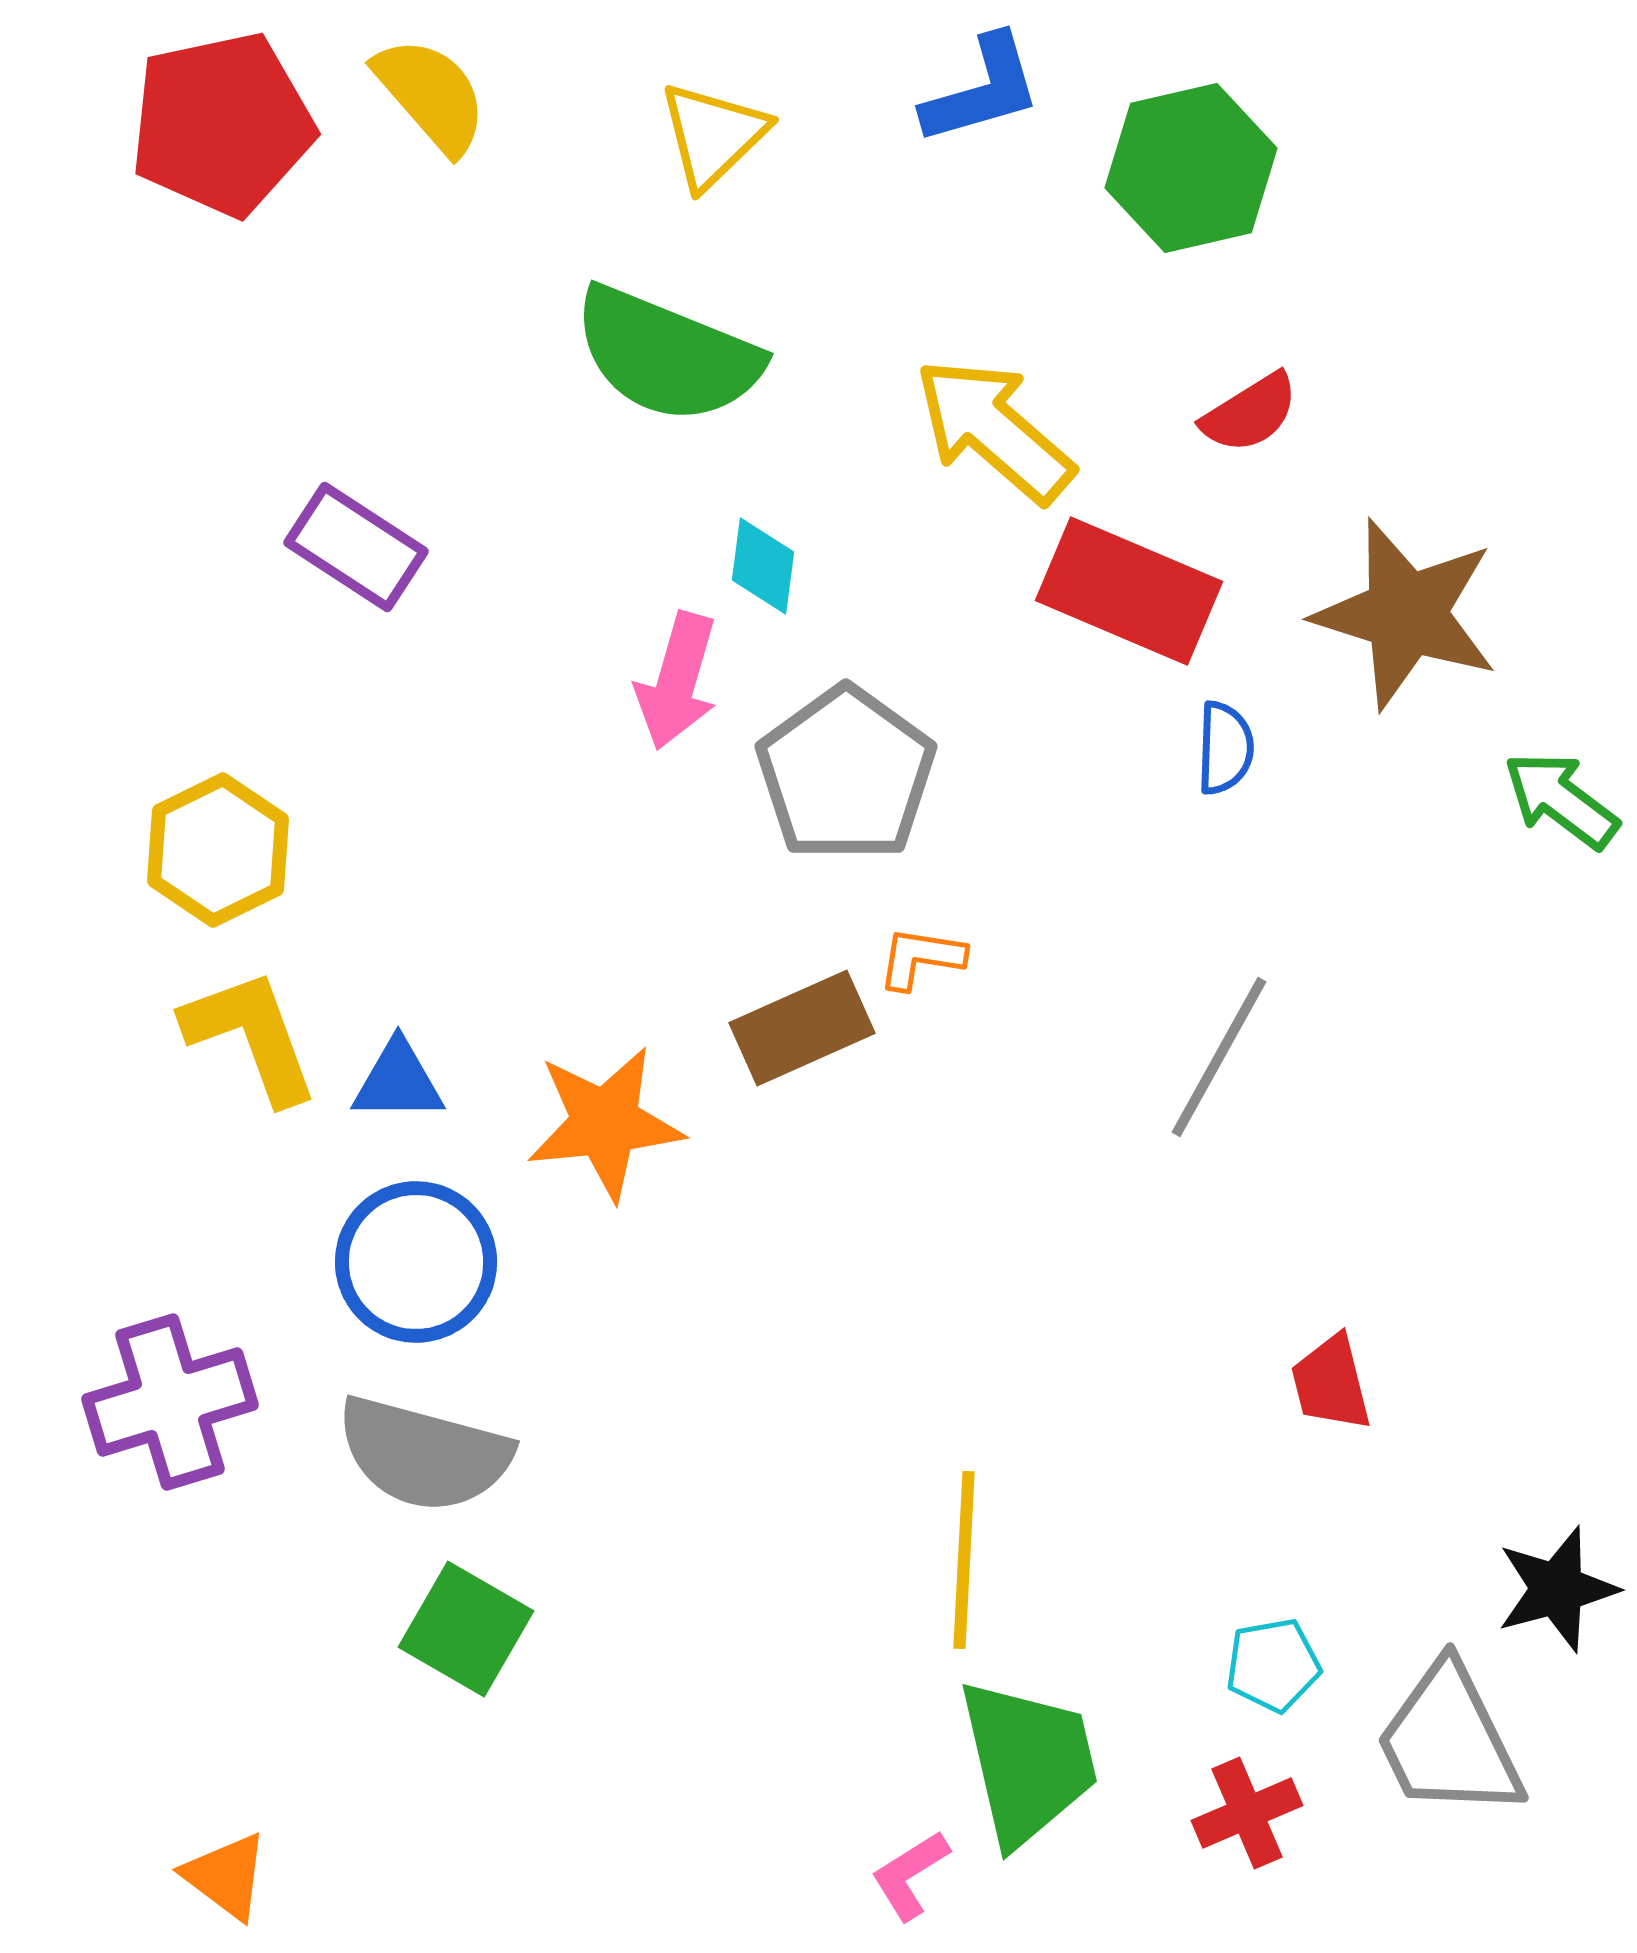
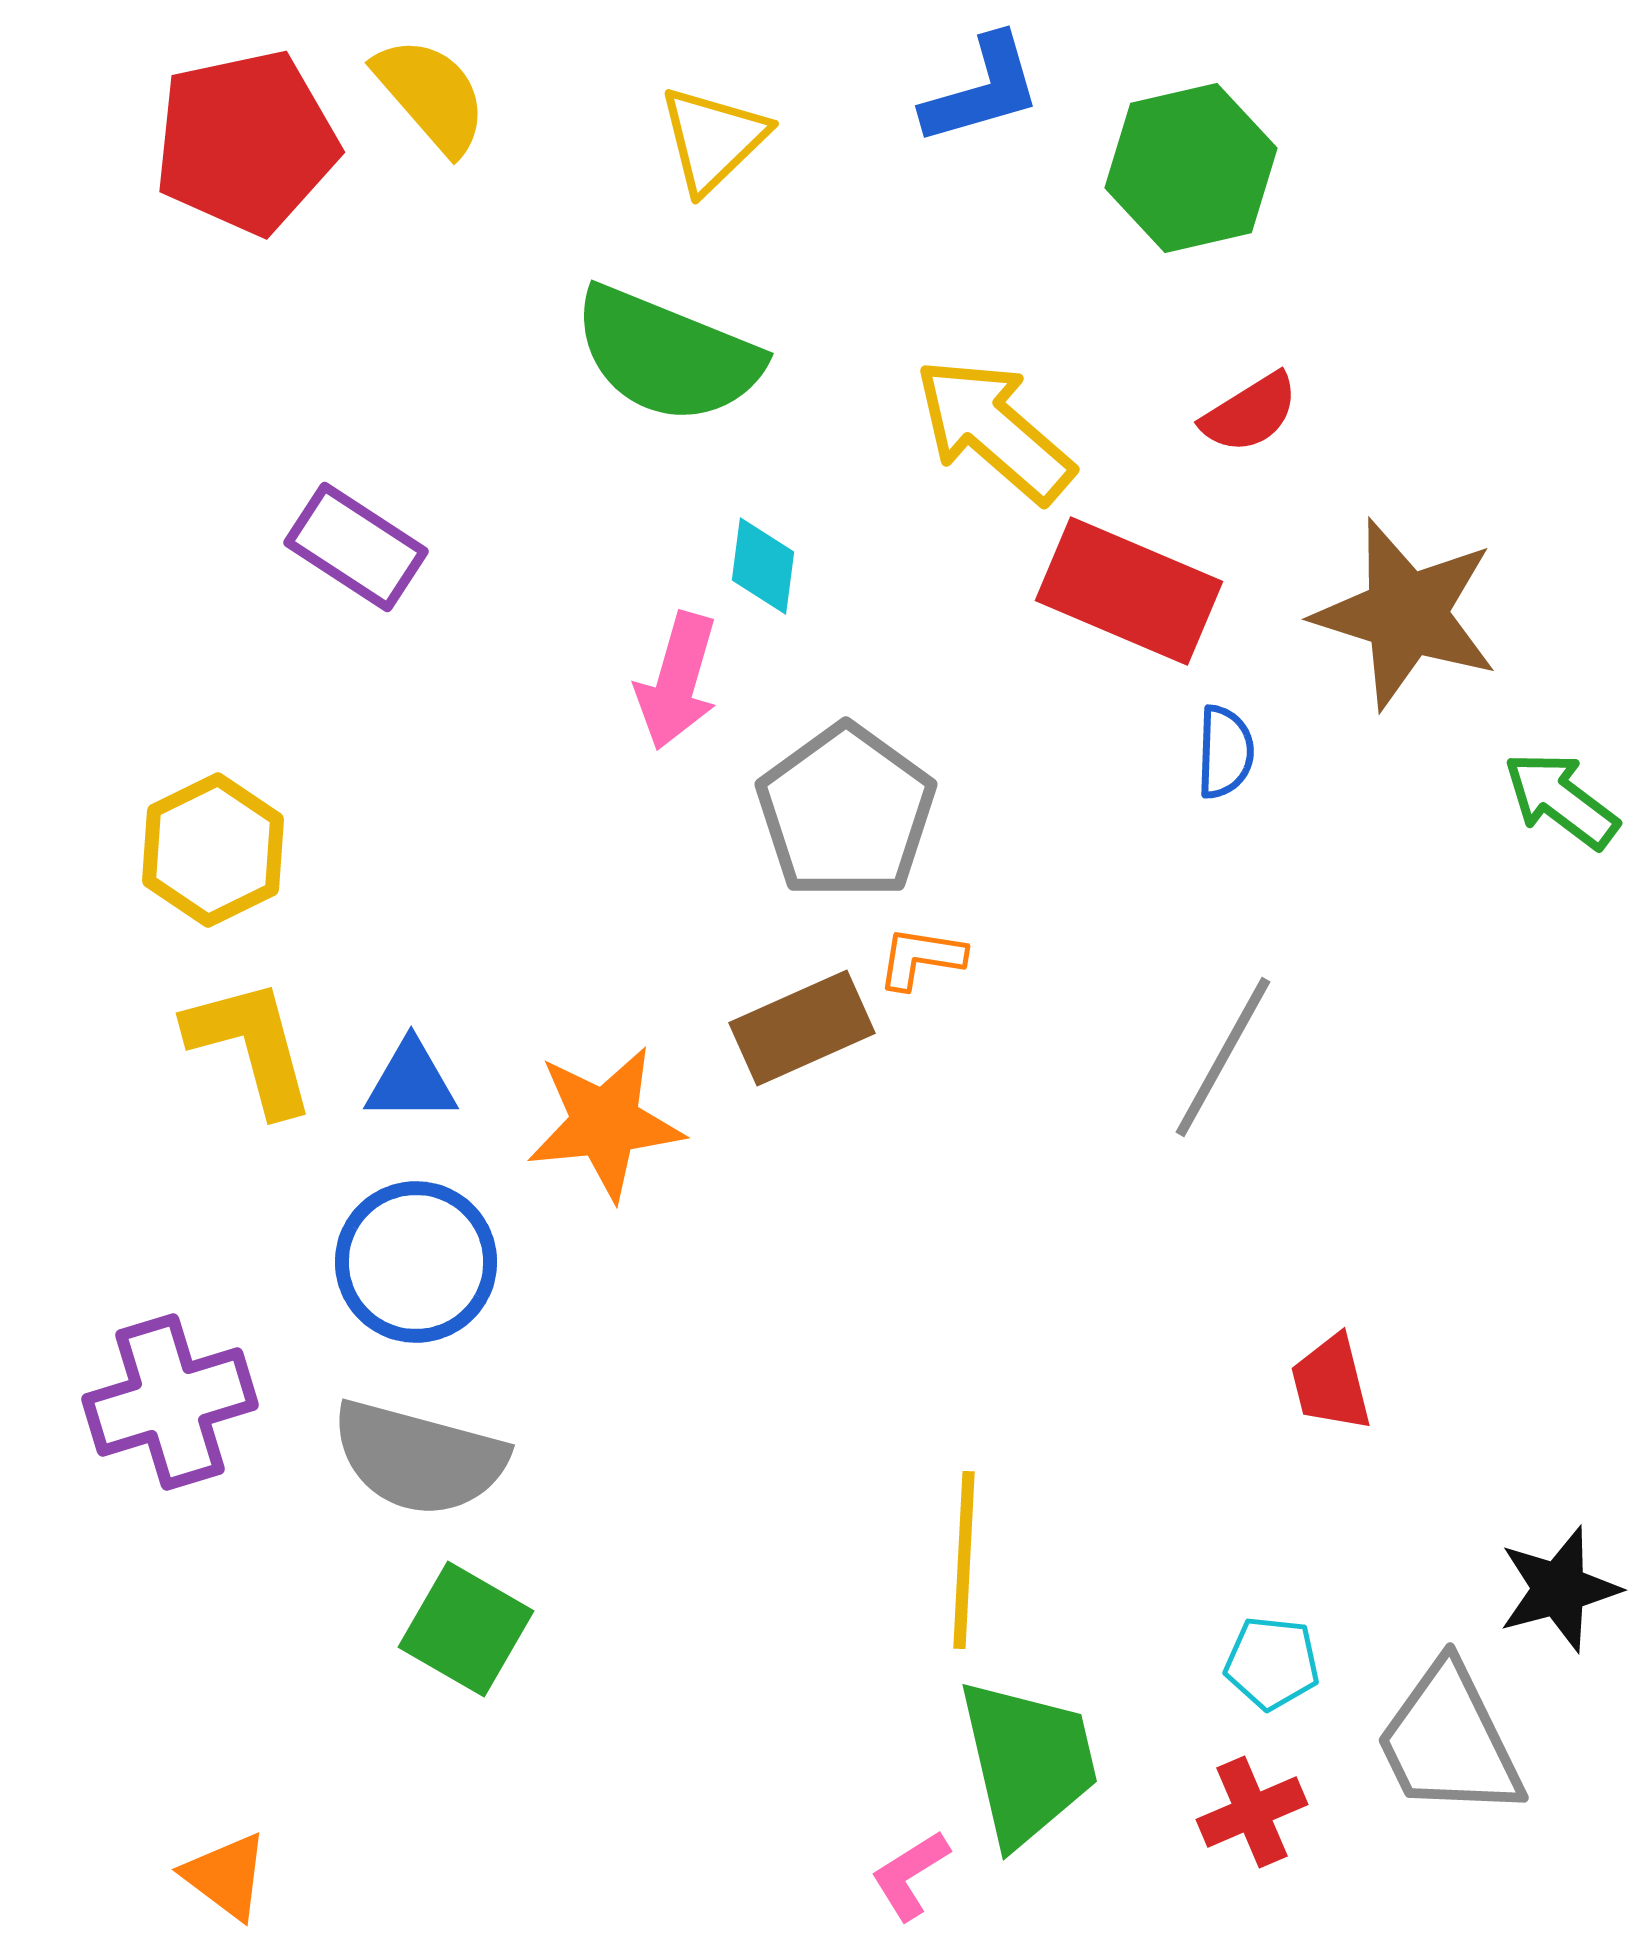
red pentagon: moved 24 px right, 18 px down
yellow triangle: moved 4 px down
blue semicircle: moved 4 px down
gray pentagon: moved 38 px down
yellow hexagon: moved 5 px left
yellow L-shape: moved 10 px down; rotated 5 degrees clockwise
gray line: moved 4 px right
blue triangle: moved 13 px right
gray semicircle: moved 5 px left, 4 px down
black star: moved 2 px right
cyan pentagon: moved 1 px left, 2 px up; rotated 16 degrees clockwise
red cross: moved 5 px right, 1 px up
